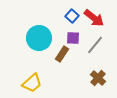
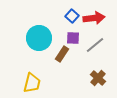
red arrow: rotated 45 degrees counterclockwise
gray line: rotated 12 degrees clockwise
yellow trapezoid: rotated 35 degrees counterclockwise
